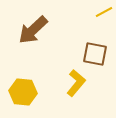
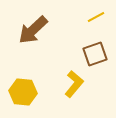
yellow line: moved 8 px left, 5 px down
brown square: rotated 30 degrees counterclockwise
yellow L-shape: moved 2 px left, 1 px down
